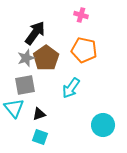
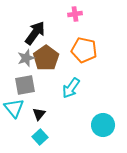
pink cross: moved 6 px left, 1 px up; rotated 24 degrees counterclockwise
black triangle: rotated 32 degrees counterclockwise
cyan square: rotated 28 degrees clockwise
